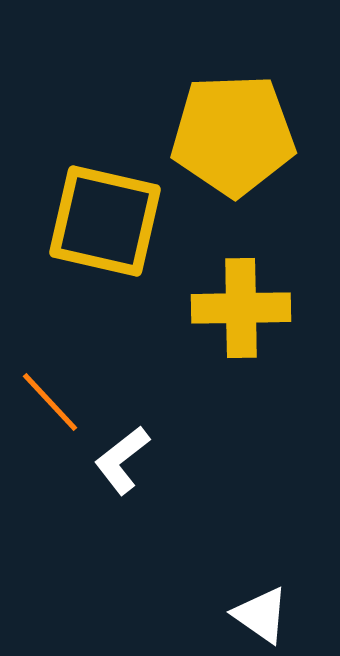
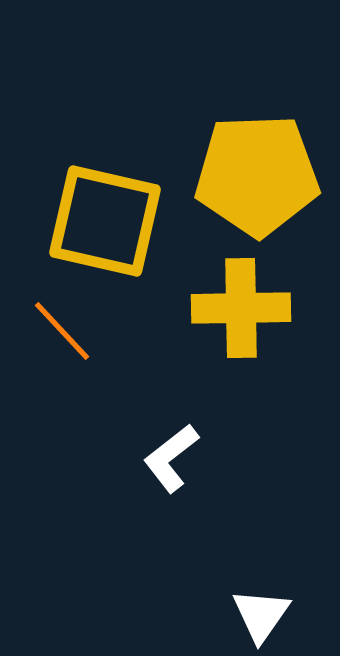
yellow pentagon: moved 24 px right, 40 px down
orange line: moved 12 px right, 71 px up
white L-shape: moved 49 px right, 2 px up
white triangle: rotated 30 degrees clockwise
